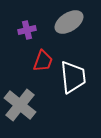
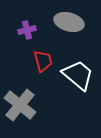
gray ellipse: rotated 48 degrees clockwise
red trapezoid: rotated 35 degrees counterclockwise
white trapezoid: moved 5 px right, 2 px up; rotated 44 degrees counterclockwise
